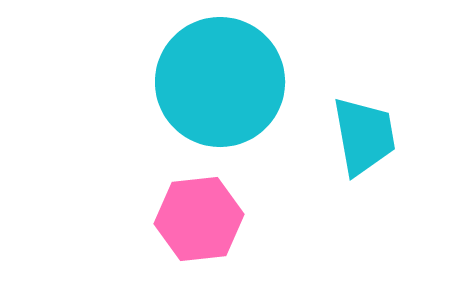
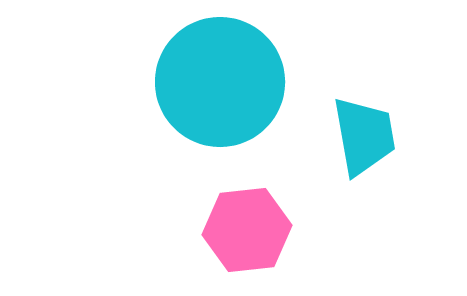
pink hexagon: moved 48 px right, 11 px down
